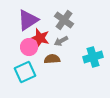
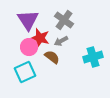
purple triangle: rotated 30 degrees counterclockwise
brown semicircle: moved 2 px up; rotated 42 degrees clockwise
